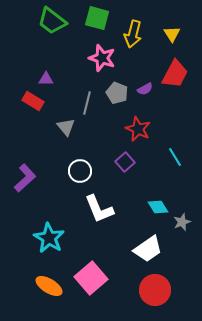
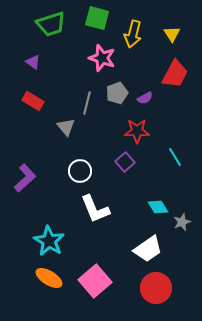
green trapezoid: moved 1 px left, 3 px down; rotated 56 degrees counterclockwise
purple triangle: moved 13 px left, 17 px up; rotated 35 degrees clockwise
purple semicircle: moved 9 px down
gray pentagon: rotated 30 degrees clockwise
red star: moved 1 px left, 2 px down; rotated 25 degrees counterclockwise
white L-shape: moved 4 px left
cyan star: moved 3 px down
pink square: moved 4 px right, 3 px down
orange ellipse: moved 8 px up
red circle: moved 1 px right, 2 px up
